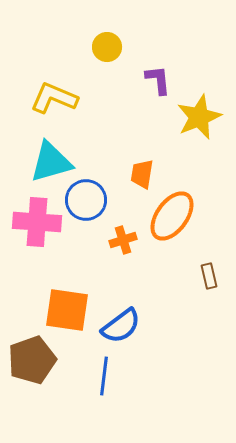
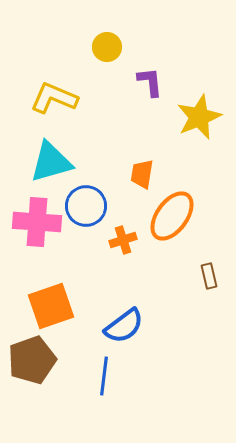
purple L-shape: moved 8 px left, 2 px down
blue circle: moved 6 px down
orange square: moved 16 px left, 4 px up; rotated 27 degrees counterclockwise
blue semicircle: moved 3 px right
